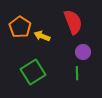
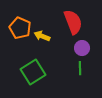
orange pentagon: moved 1 px down; rotated 10 degrees counterclockwise
purple circle: moved 1 px left, 4 px up
green line: moved 3 px right, 5 px up
